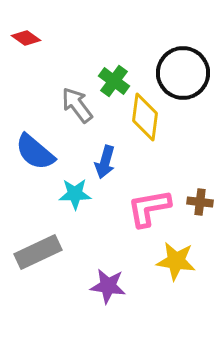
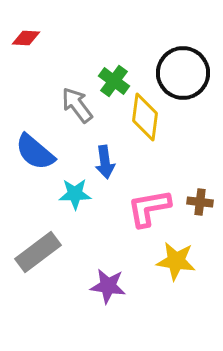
red diamond: rotated 32 degrees counterclockwise
blue arrow: rotated 24 degrees counterclockwise
gray rectangle: rotated 12 degrees counterclockwise
